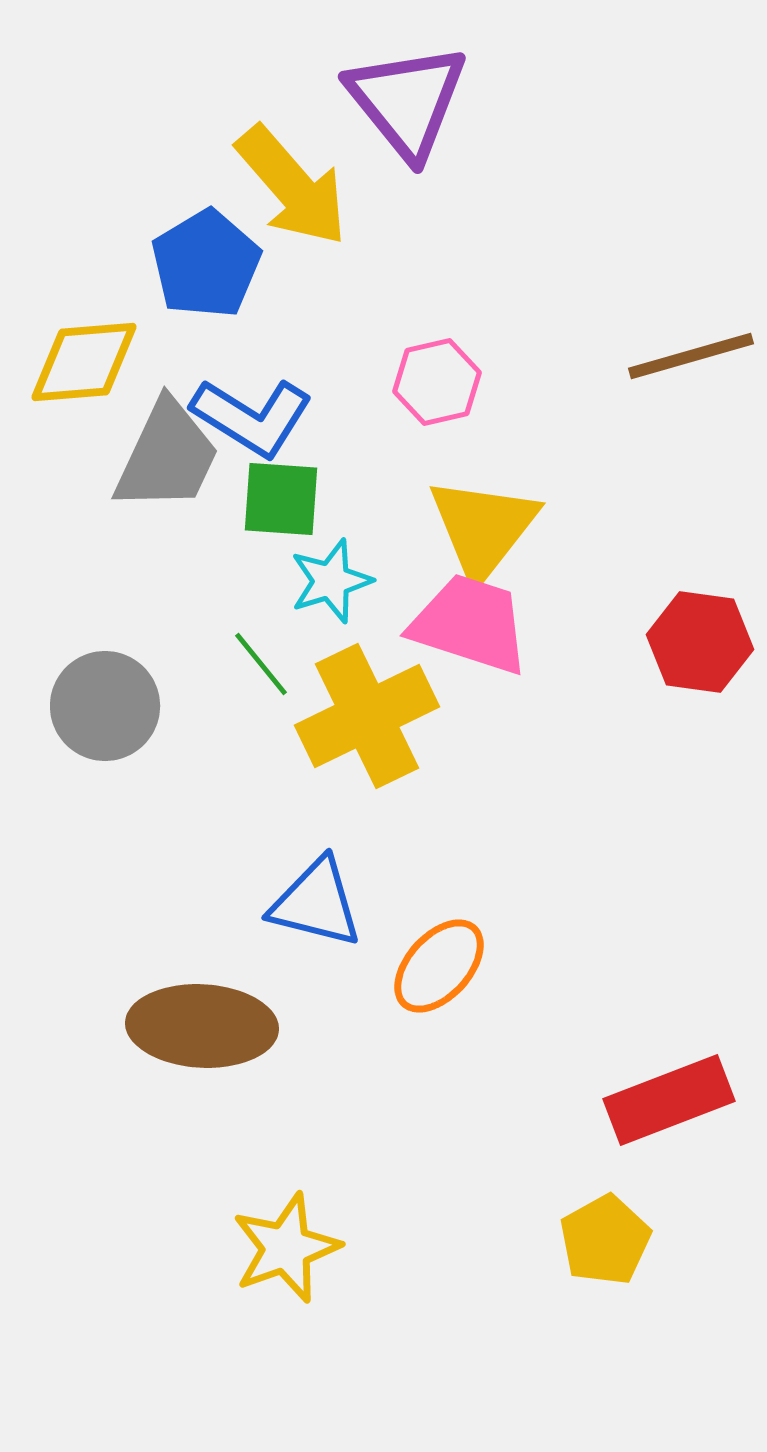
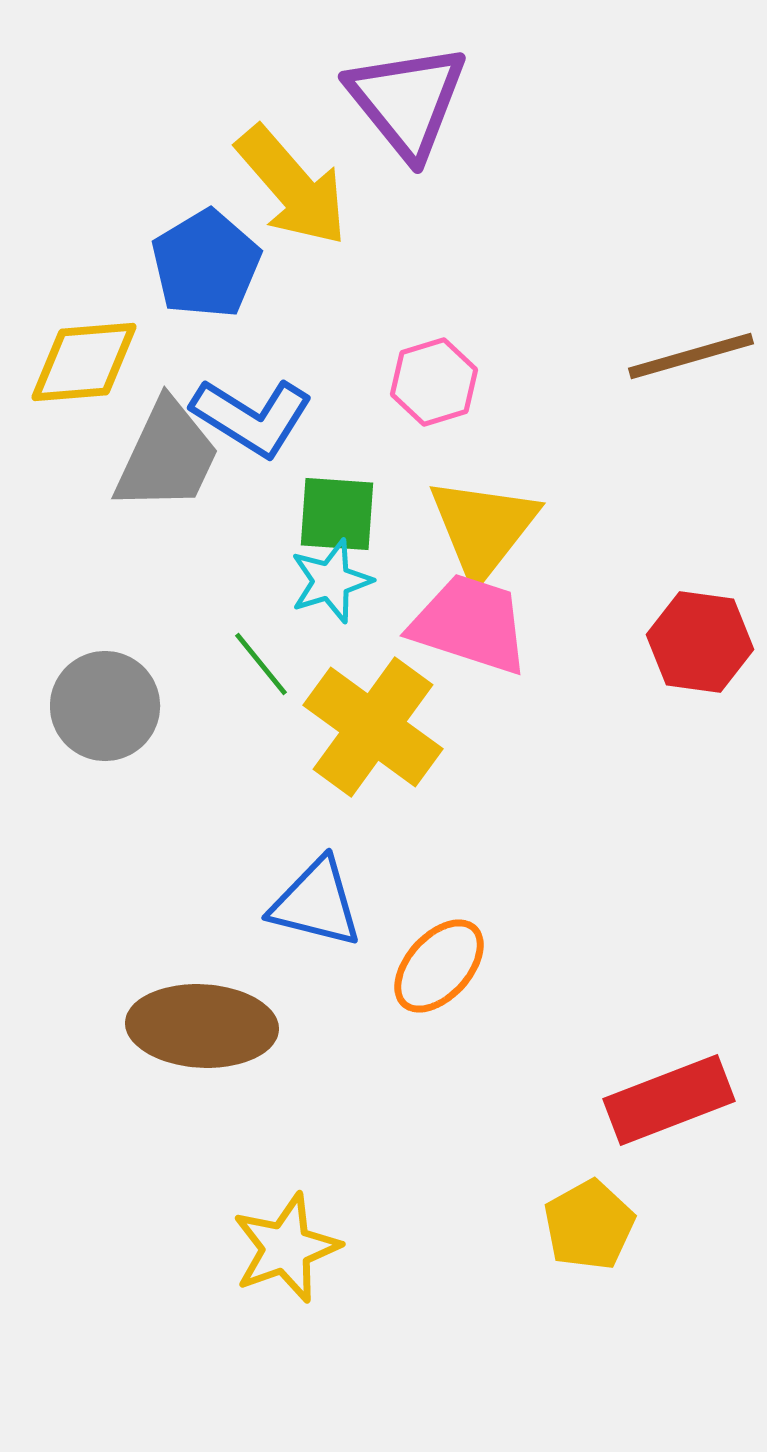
pink hexagon: moved 3 px left; rotated 4 degrees counterclockwise
green square: moved 56 px right, 15 px down
yellow cross: moved 6 px right, 11 px down; rotated 28 degrees counterclockwise
yellow pentagon: moved 16 px left, 15 px up
